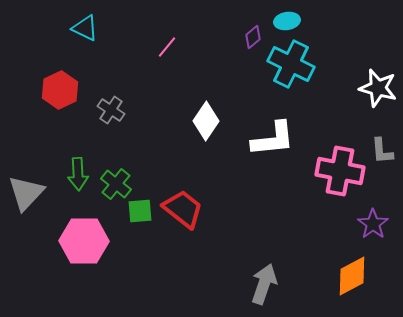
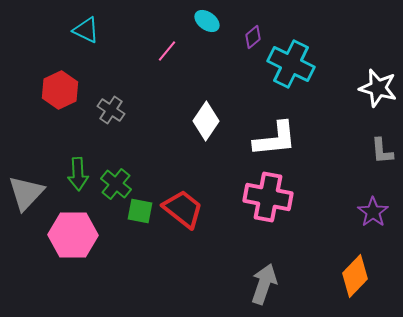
cyan ellipse: moved 80 px left; rotated 45 degrees clockwise
cyan triangle: moved 1 px right, 2 px down
pink line: moved 4 px down
white L-shape: moved 2 px right
pink cross: moved 72 px left, 26 px down
green square: rotated 16 degrees clockwise
purple star: moved 12 px up
pink hexagon: moved 11 px left, 6 px up
orange diamond: moved 3 px right; rotated 18 degrees counterclockwise
